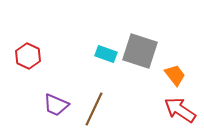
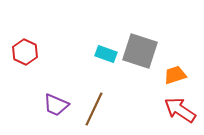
red hexagon: moved 3 px left, 4 px up
orange trapezoid: rotated 70 degrees counterclockwise
